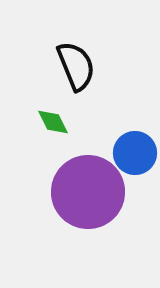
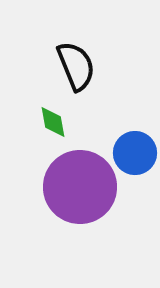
green diamond: rotated 16 degrees clockwise
purple circle: moved 8 px left, 5 px up
